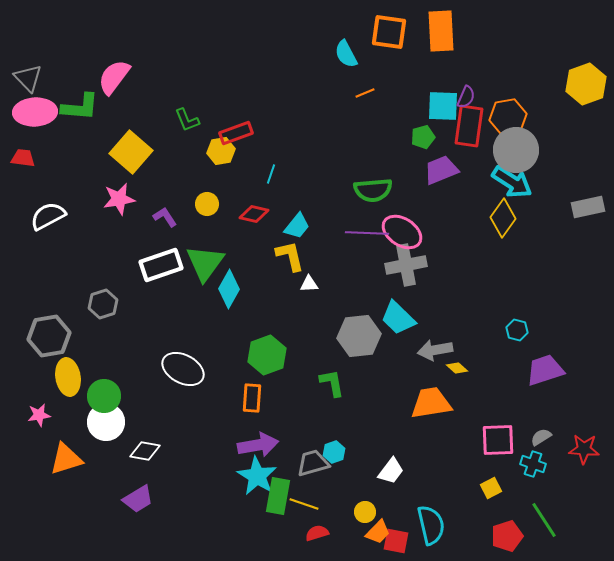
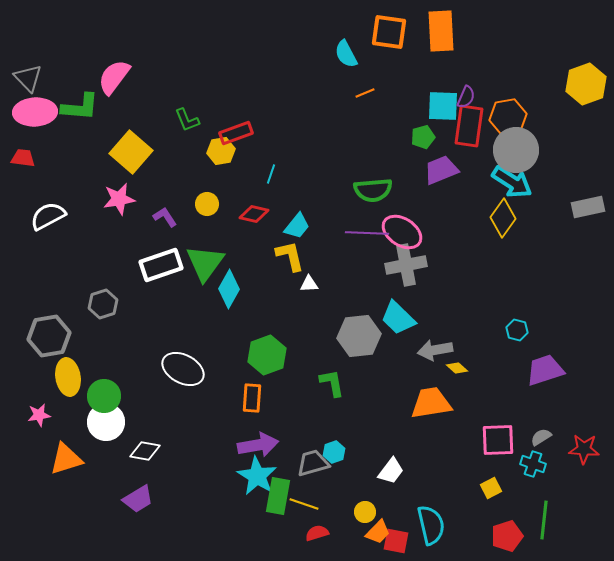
green line at (544, 520): rotated 39 degrees clockwise
